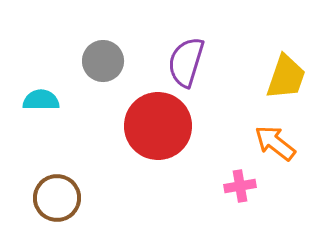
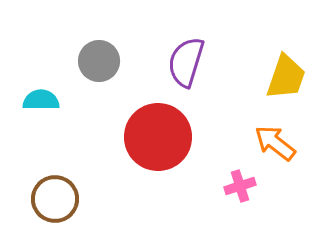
gray circle: moved 4 px left
red circle: moved 11 px down
pink cross: rotated 8 degrees counterclockwise
brown circle: moved 2 px left, 1 px down
